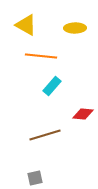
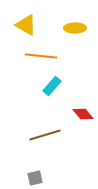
red diamond: rotated 45 degrees clockwise
